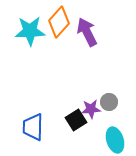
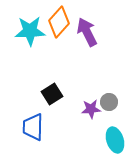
black square: moved 24 px left, 26 px up
